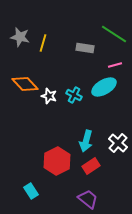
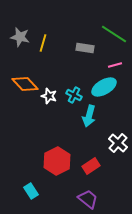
cyan arrow: moved 3 px right, 25 px up
